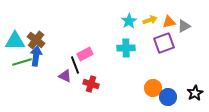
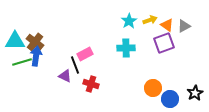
orange triangle: moved 2 px left, 3 px down; rotated 48 degrees clockwise
brown cross: moved 1 px left, 2 px down
blue circle: moved 2 px right, 2 px down
